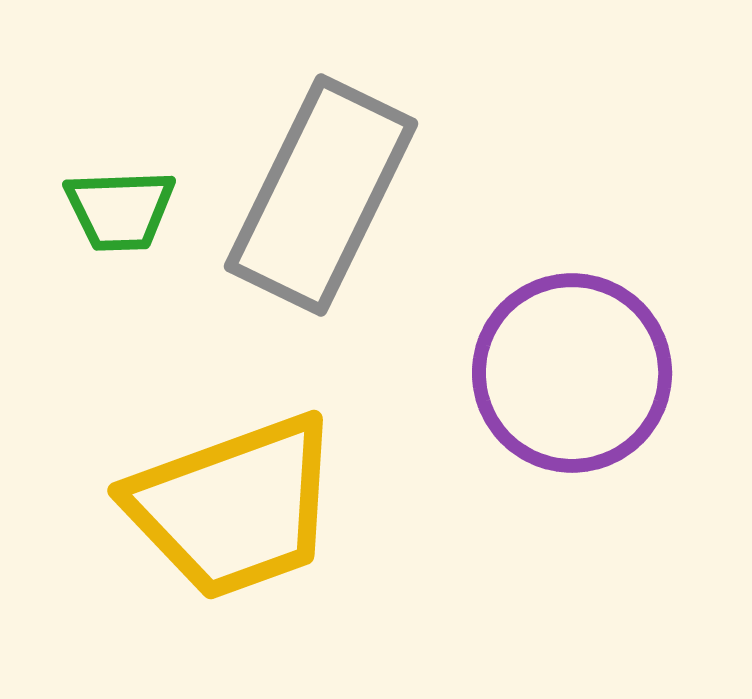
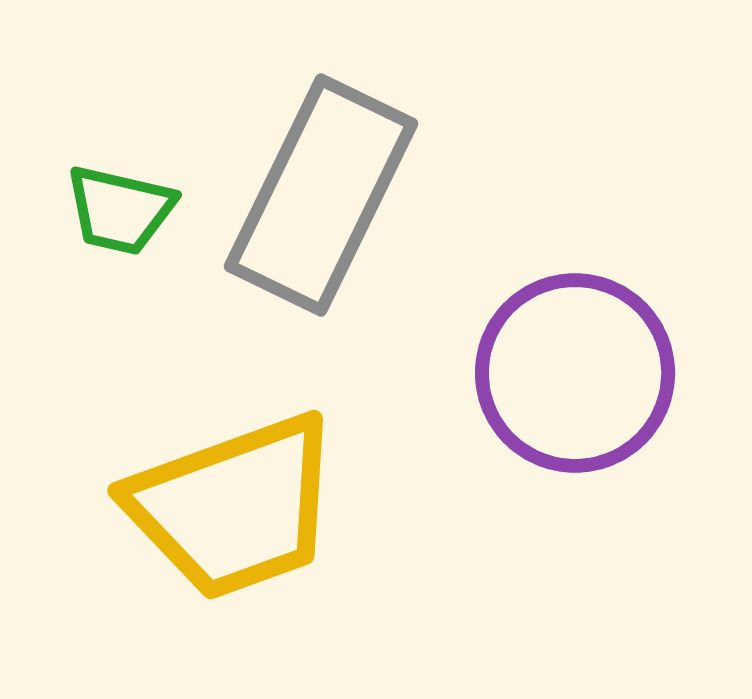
green trapezoid: rotated 15 degrees clockwise
purple circle: moved 3 px right
